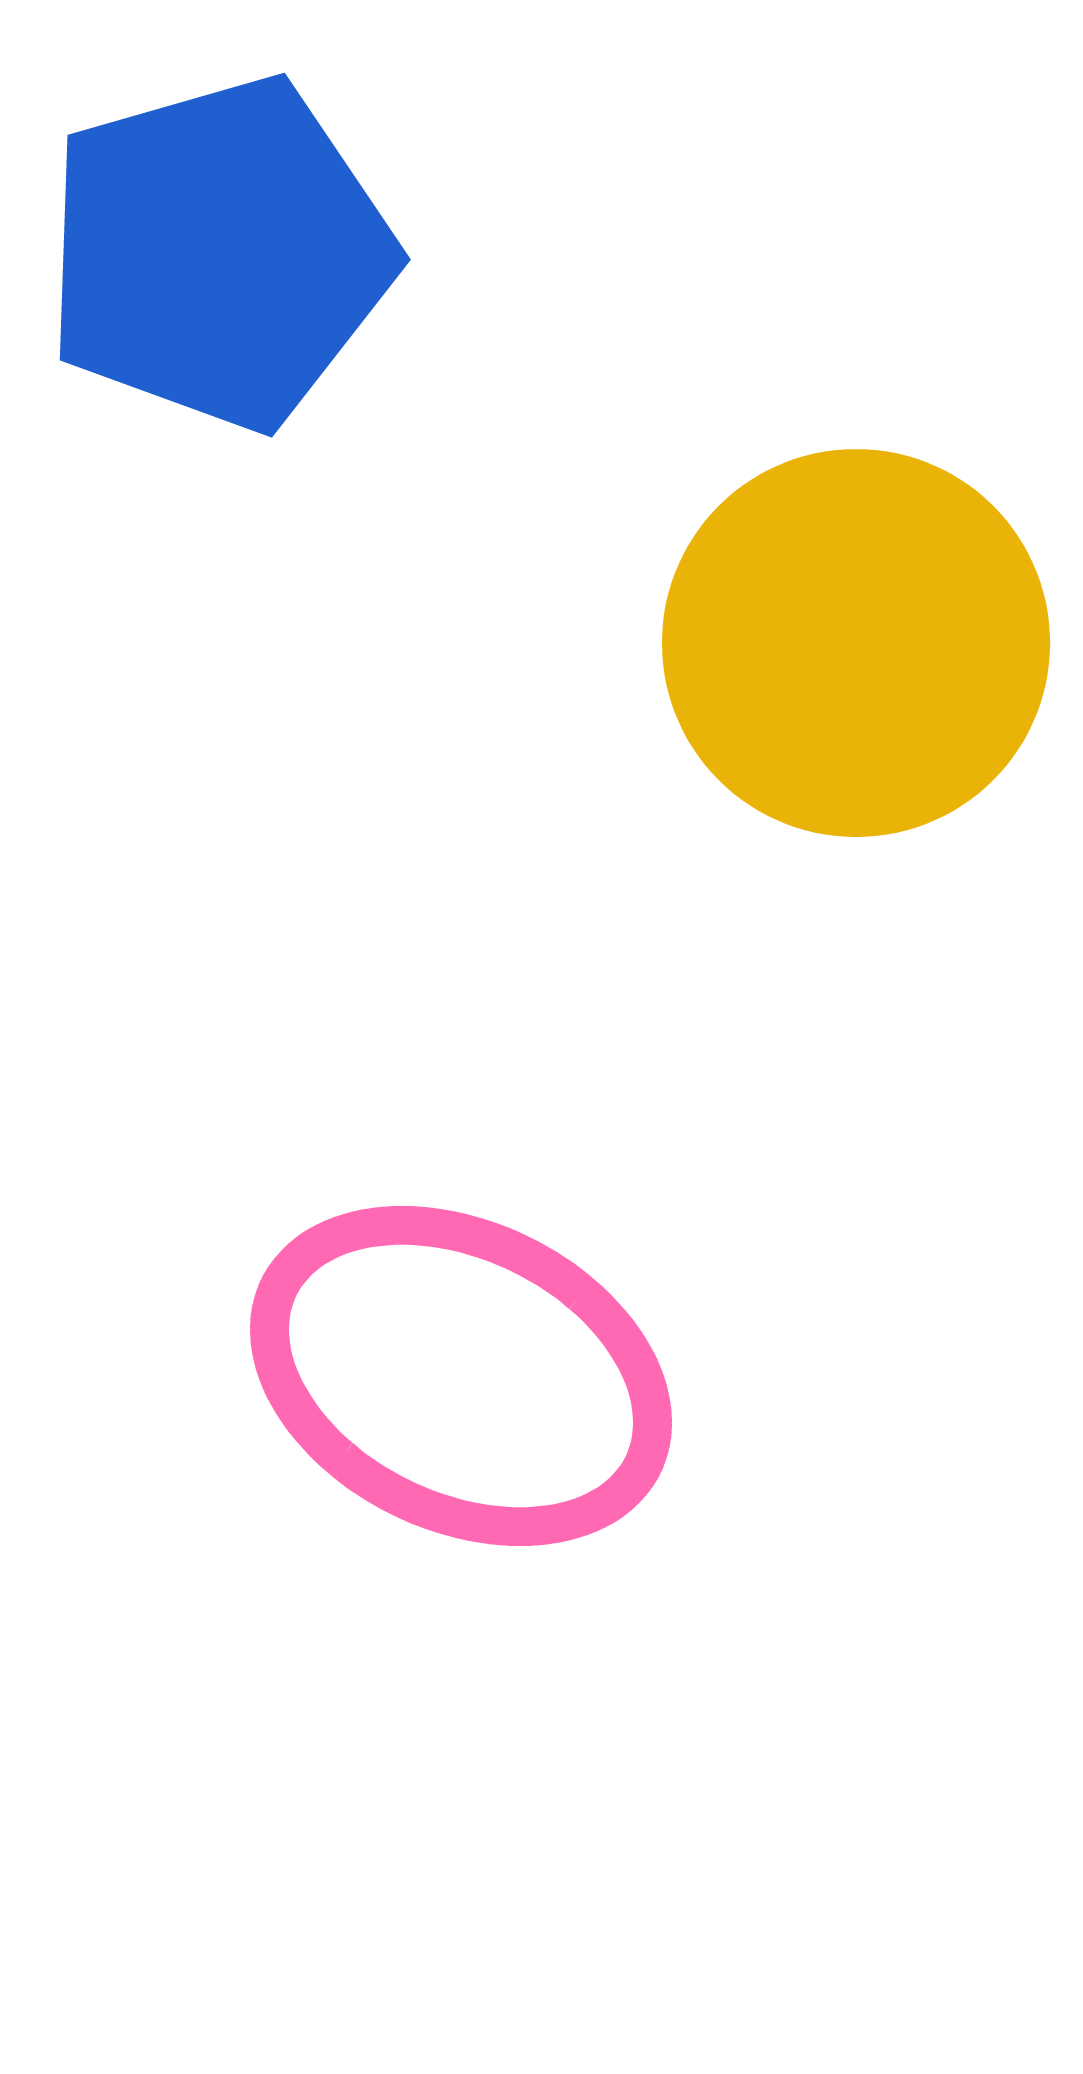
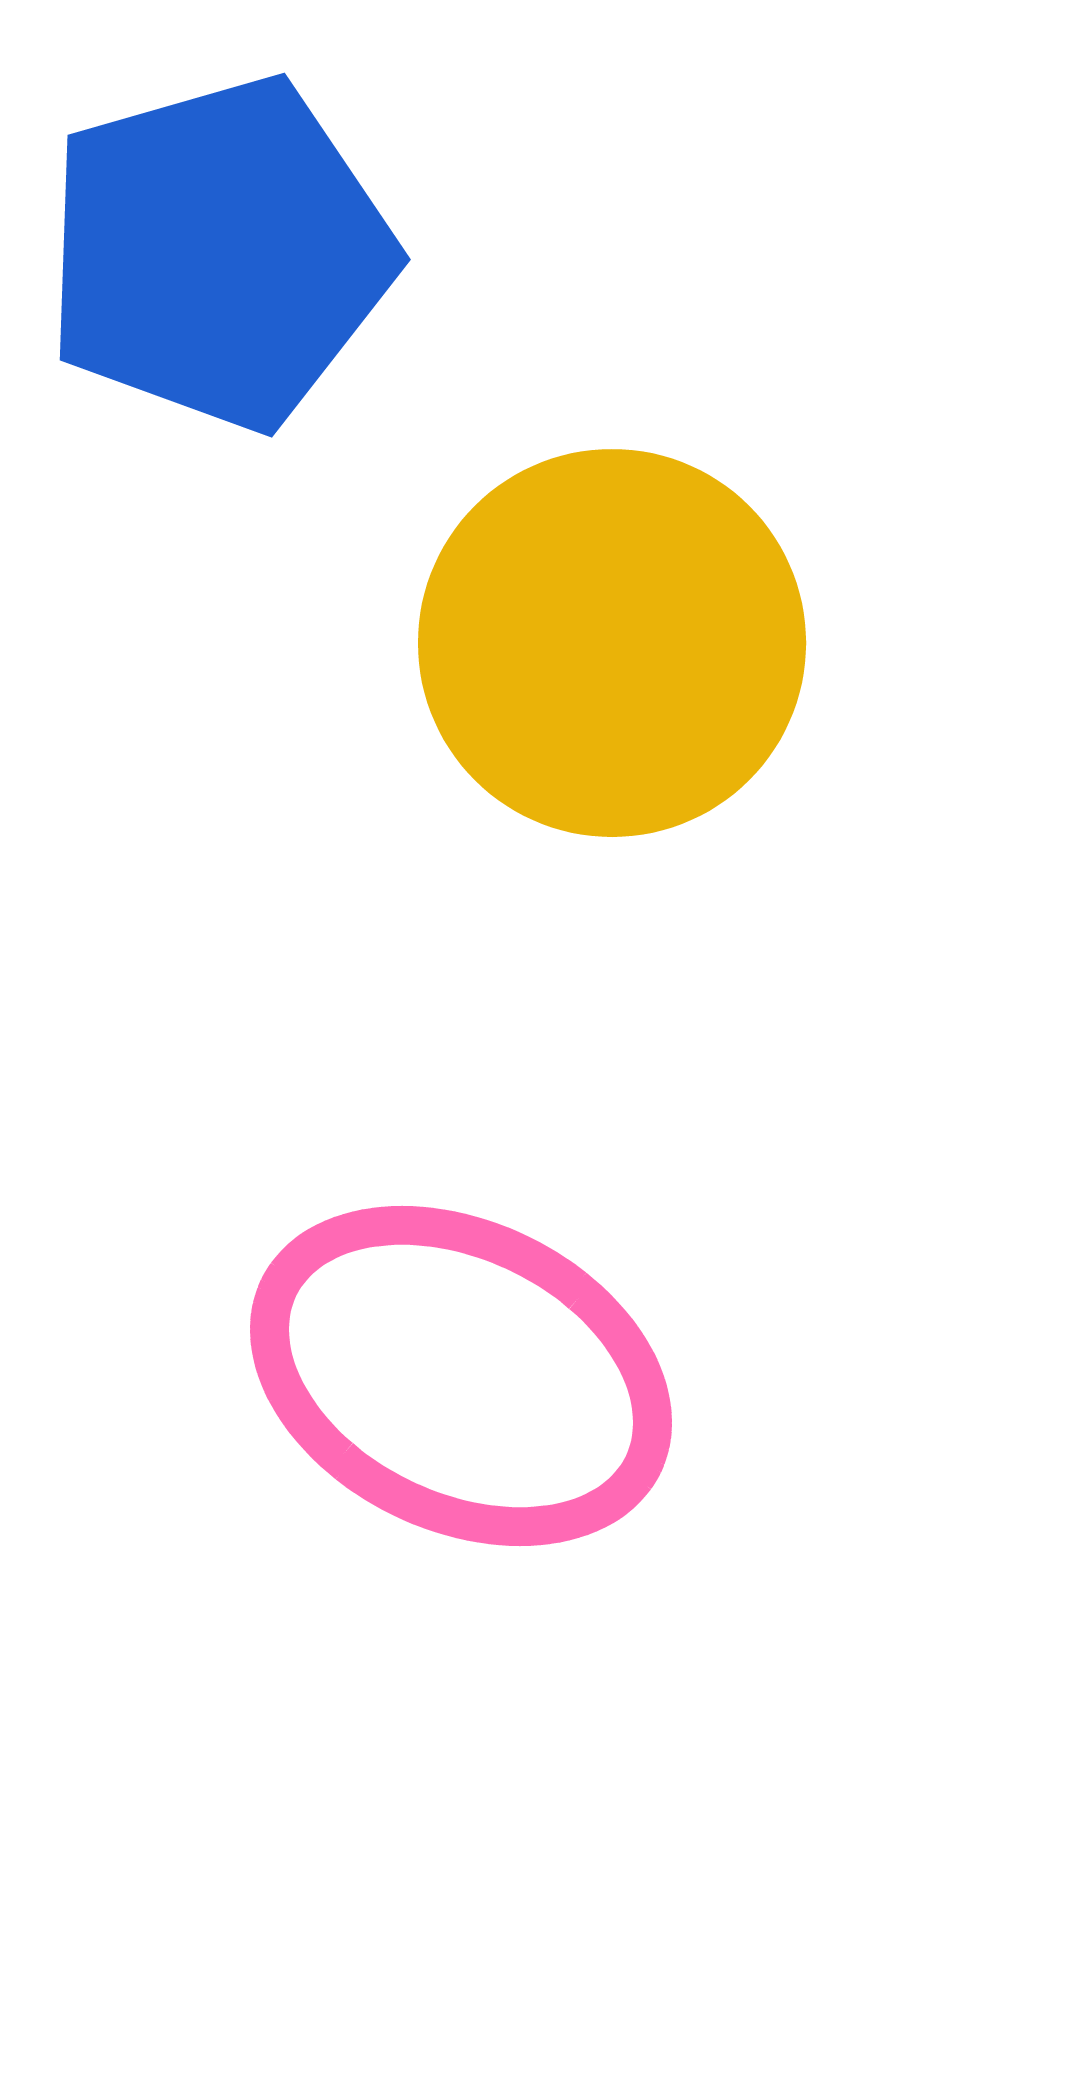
yellow circle: moved 244 px left
